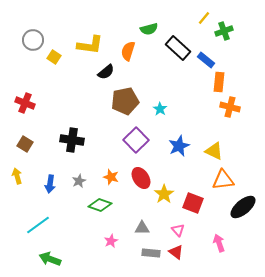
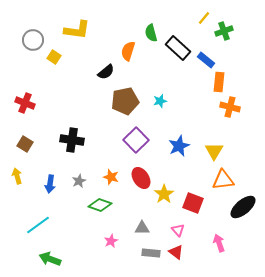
green semicircle: moved 2 px right, 4 px down; rotated 90 degrees clockwise
yellow L-shape: moved 13 px left, 15 px up
cyan star: moved 8 px up; rotated 24 degrees clockwise
yellow triangle: rotated 36 degrees clockwise
